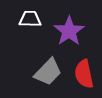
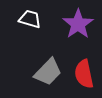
white trapezoid: rotated 15 degrees clockwise
purple star: moved 9 px right, 7 px up
